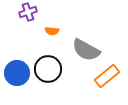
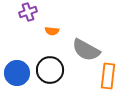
black circle: moved 2 px right, 1 px down
orange rectangle: moved 1 px right; rotated 45 degrees counterclockwise
